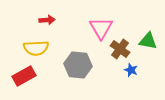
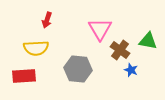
red arrow: rotated 112 degrees clockwise
pink triangle: moved 1 px left, 1 px down
brown cross: moved 1 px down
gray hexagon: moved 4 px down
red rectangle: rotated 25 degrees clockwise
